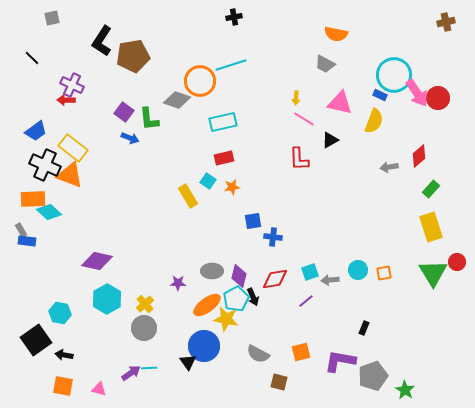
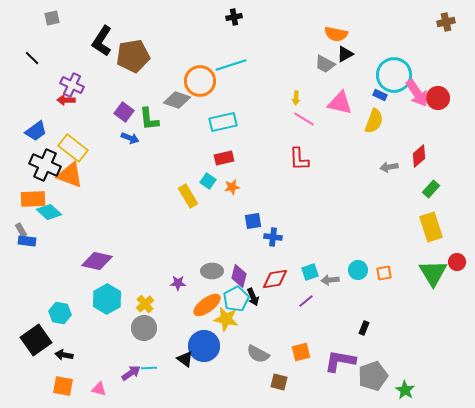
black triangle at (330, 140): moved 15 px right, 86 px up
black triangle at (188, 362): moved 3 px left, 3 px up; rotated 18 degrees counterclockwise
